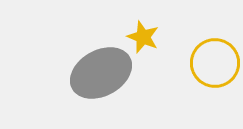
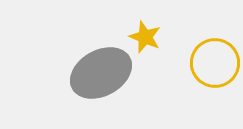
yellow star: moved 2 px right
